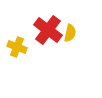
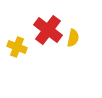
yellow semicircle: moved 3 px right, 5 px down
